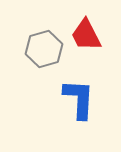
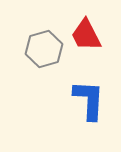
blue L-shape: moved 10 px right, 1 px down
